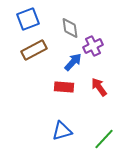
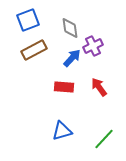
blue square: moved 1 px down
blue arrow: moved 1 px left, 4 px up
